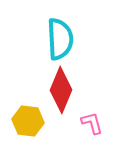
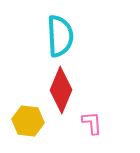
cyan semicircle: moved 3 px up
pink L-shape: rotated 10 degrees clockwise
